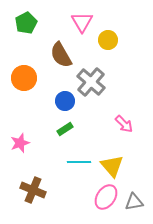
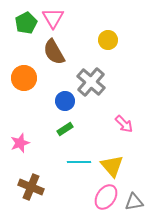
pink triangle: moved 29 px left, 4 px up
brown semicircle: moved 7 px left, 3 px up
brown cross: moved 2 px left, 3 px up
